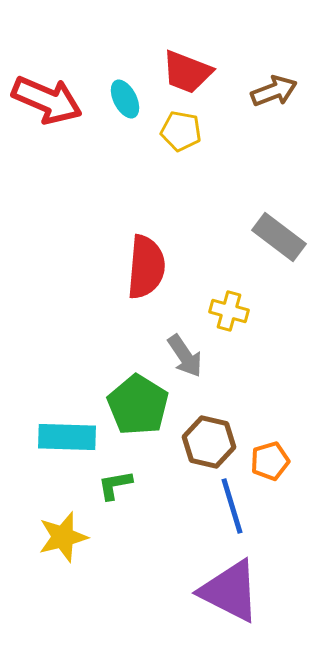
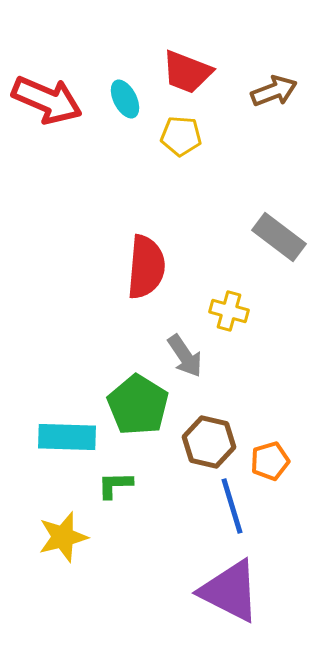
yellow pentagon: moved 5 px down; rotated 6 degrees counterclockwise
green L-shape: rotated 9 degrees clockwise
